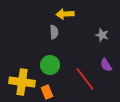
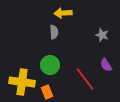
yellow arrow: moved 2 px left, 1 px up
